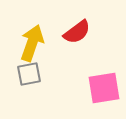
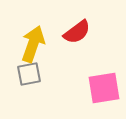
yellow arrow: moved 1 px right, 1 px down
